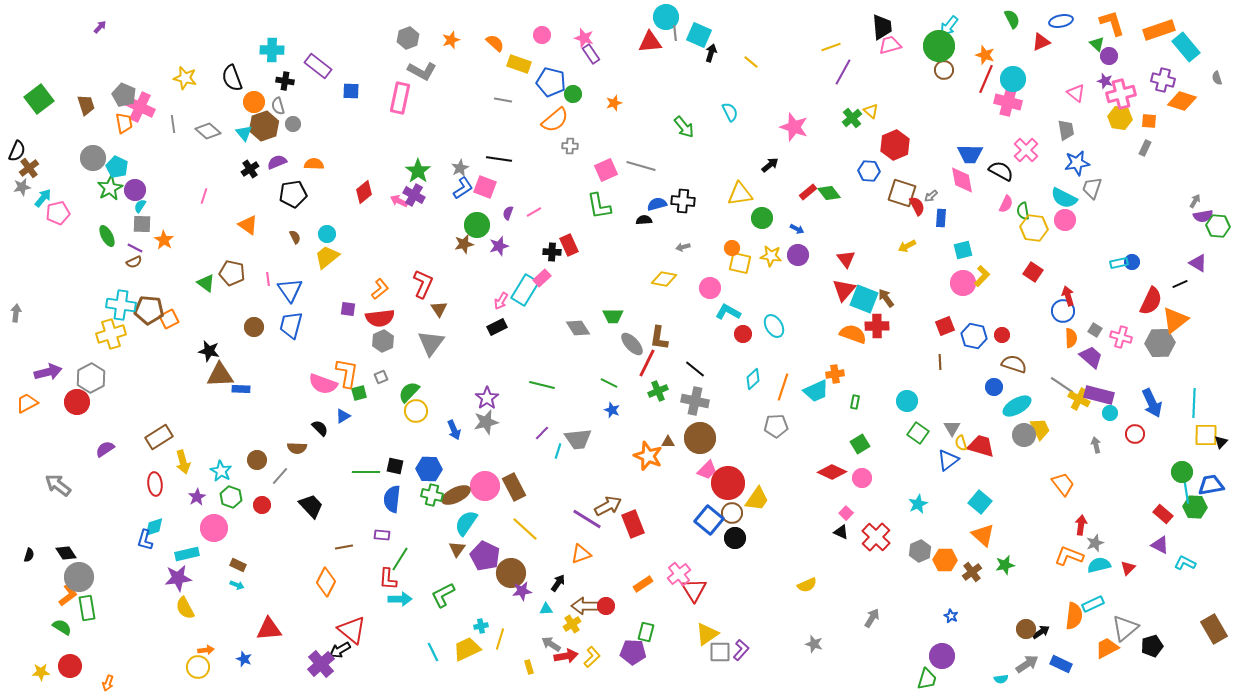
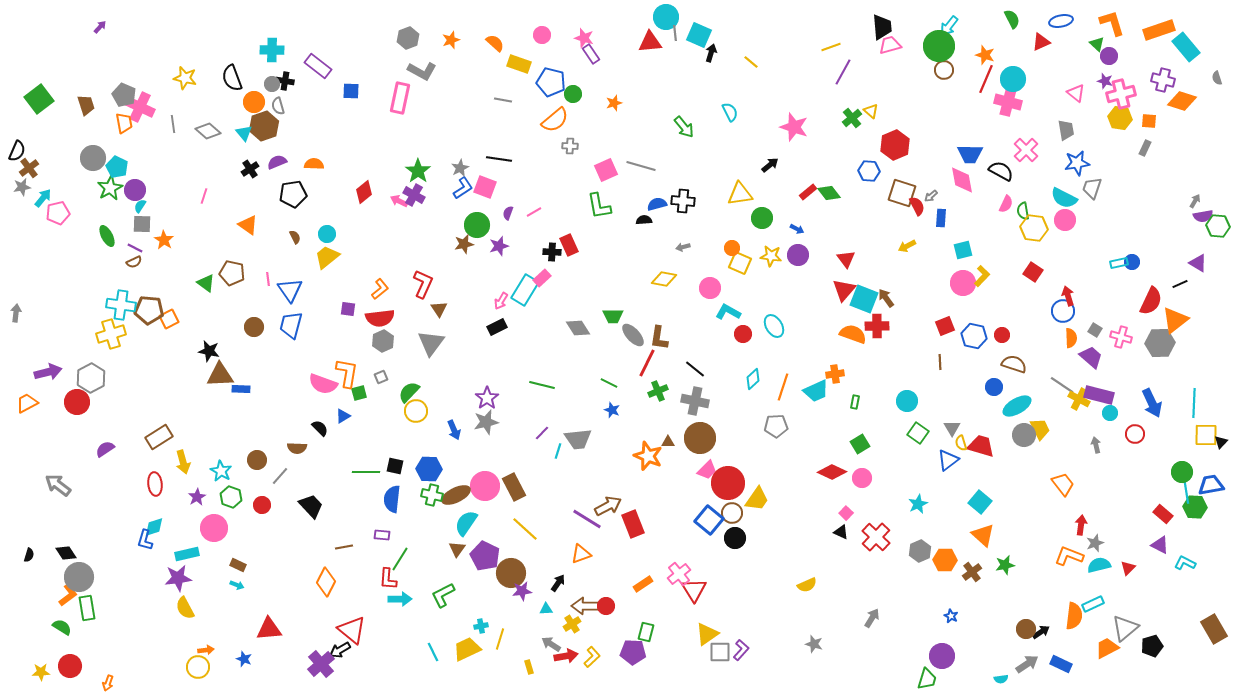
gray circle at (293, 124): moved 21 px left, 40 px up
yellow square at (740, 263): rotated 10 degrees clockwise
gray ellipse at (632, 344): moved 1 px right, 9 px up
